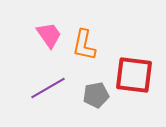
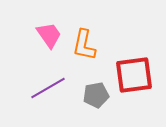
red square: rotated 15 degrees counterclockwise
